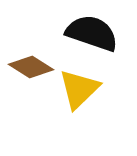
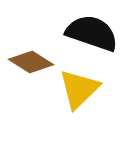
brown diamond: moved 5 px up
